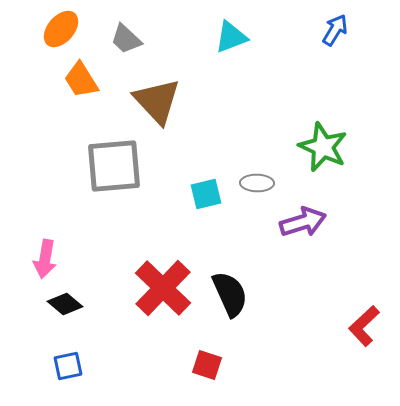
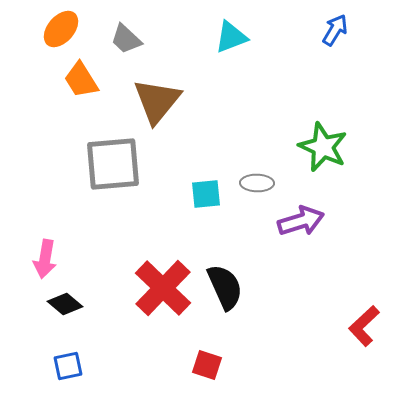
brown triangle: rotated 22 degrees clockwise
gray square: moved 1 px left, 2 px up
cyan square: rotated 8 degrees clockwise
purple arrow: moved 2 px left, 1 px up
black semicircle: moved 5 px left, 7 px up
